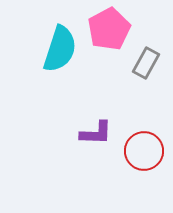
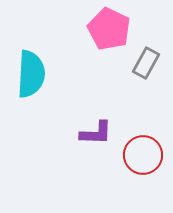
pink pentagon: rotated 18 degrees counterclockwise
cyan semicircle: moved 29 px left, 25 px down; rotated 15 degrees counterclockwise
red circle: moved 1 px left, 4 px down
